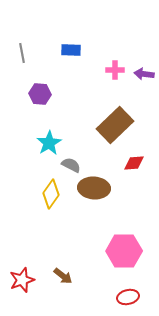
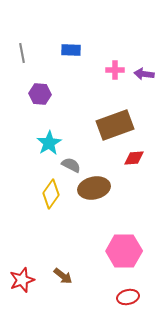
brown rectangle: rotated 24 degrees clockwise
red diamond: moved 5 px up
brown ellipse: rotated 16 degrees counterclockwise
